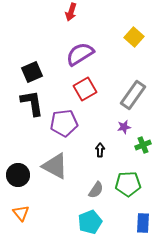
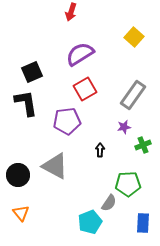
black L-shape: moved 6 px left
purple pentagon: moved 3 px right, 2 px up
gray semicircle: moved 13 px right, 13 px down
